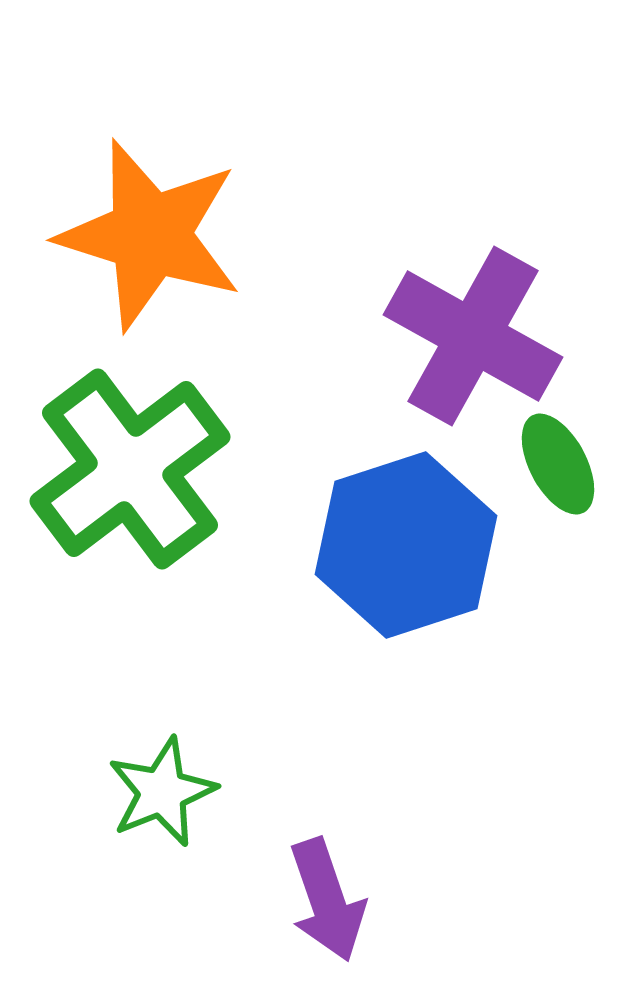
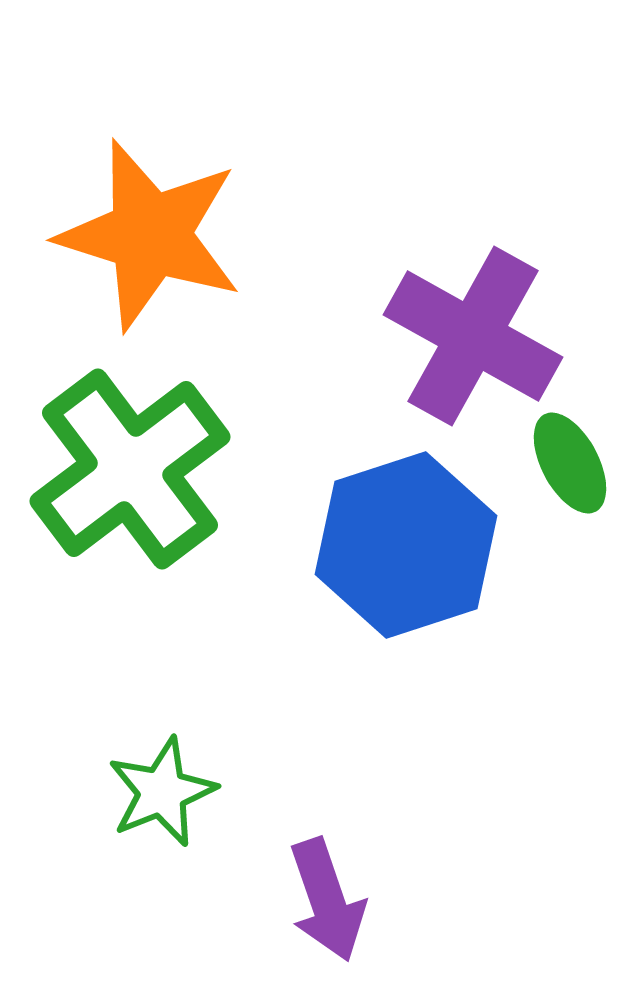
green ellipse: moved 12 px right, 1 px up
